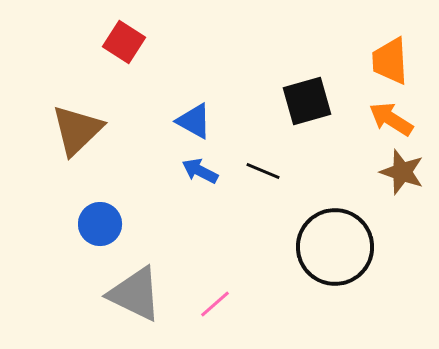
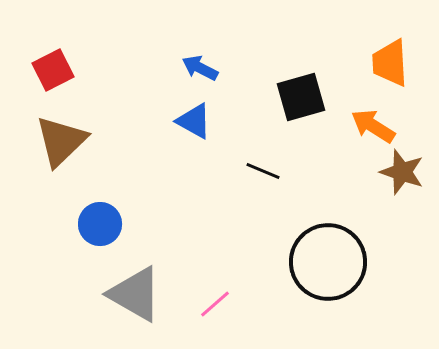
red square: moved 71 px left, 28 px down; rotated 30 degrees clockwise
orange trapezoid: moved 2 px down
black square: moved 6 px left, 4 px up
orange arrow: moved 18 px left, 7 px down
brown triangle: moved 16 px left, 11 px down
blue arrow: moved 103 px up
black circle: moved 7 px left, 15 px down
gray triangle: rotated 4 degrees clockwise
